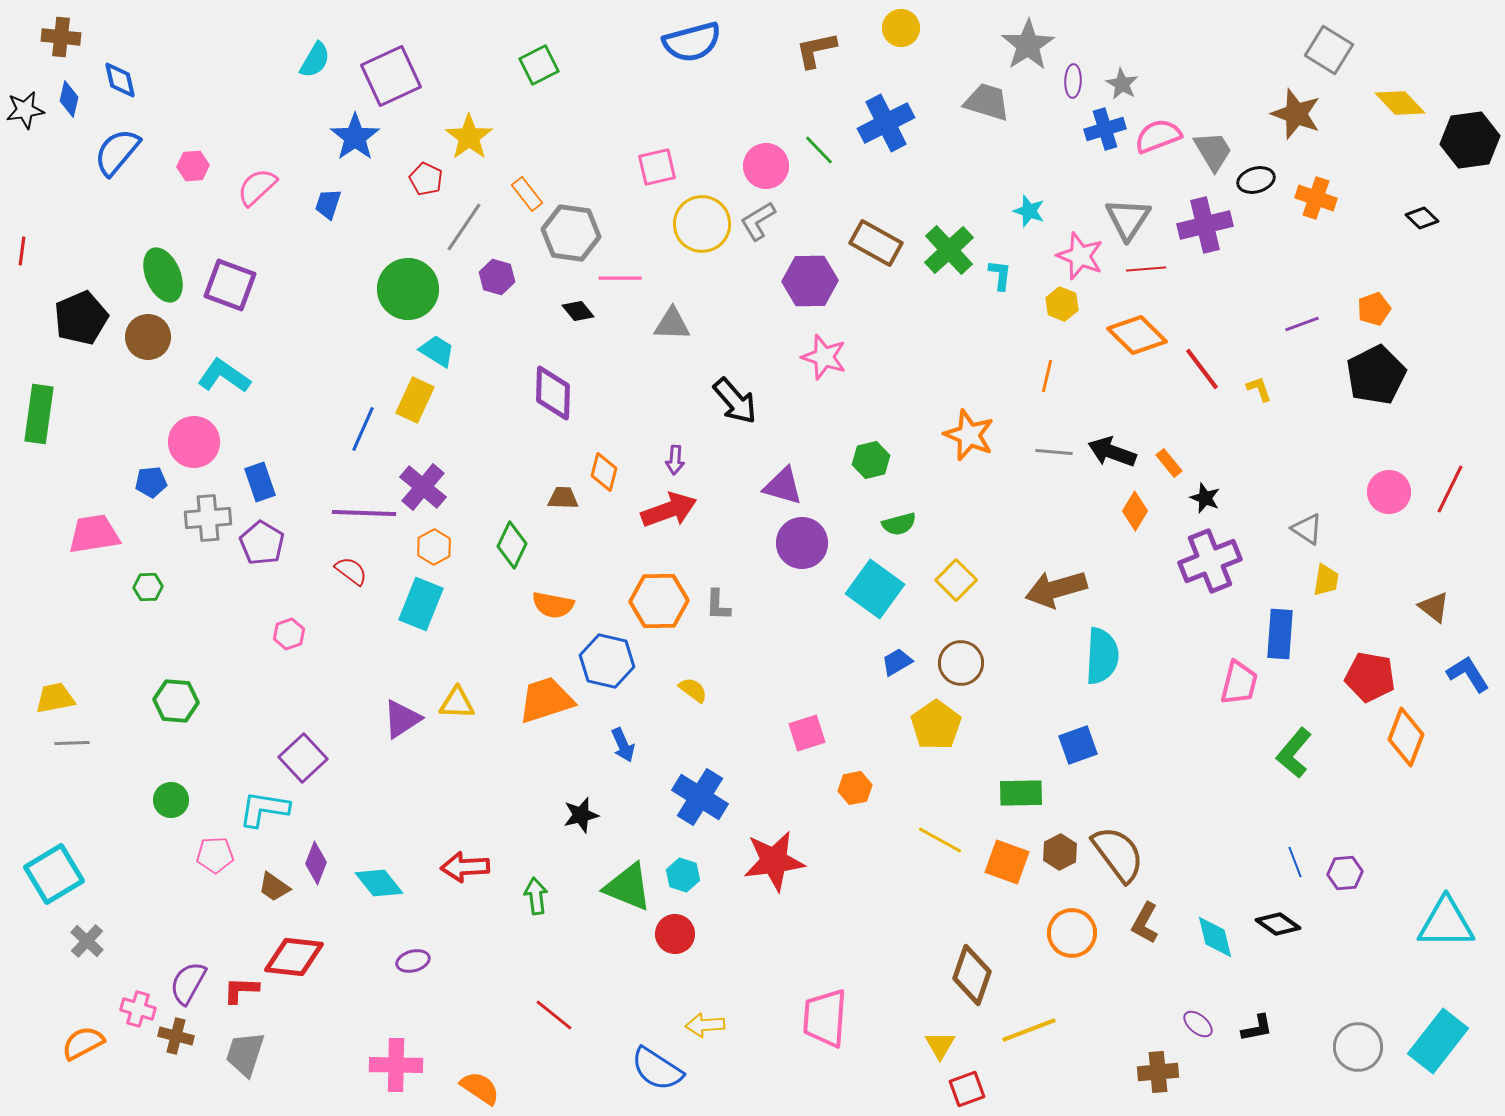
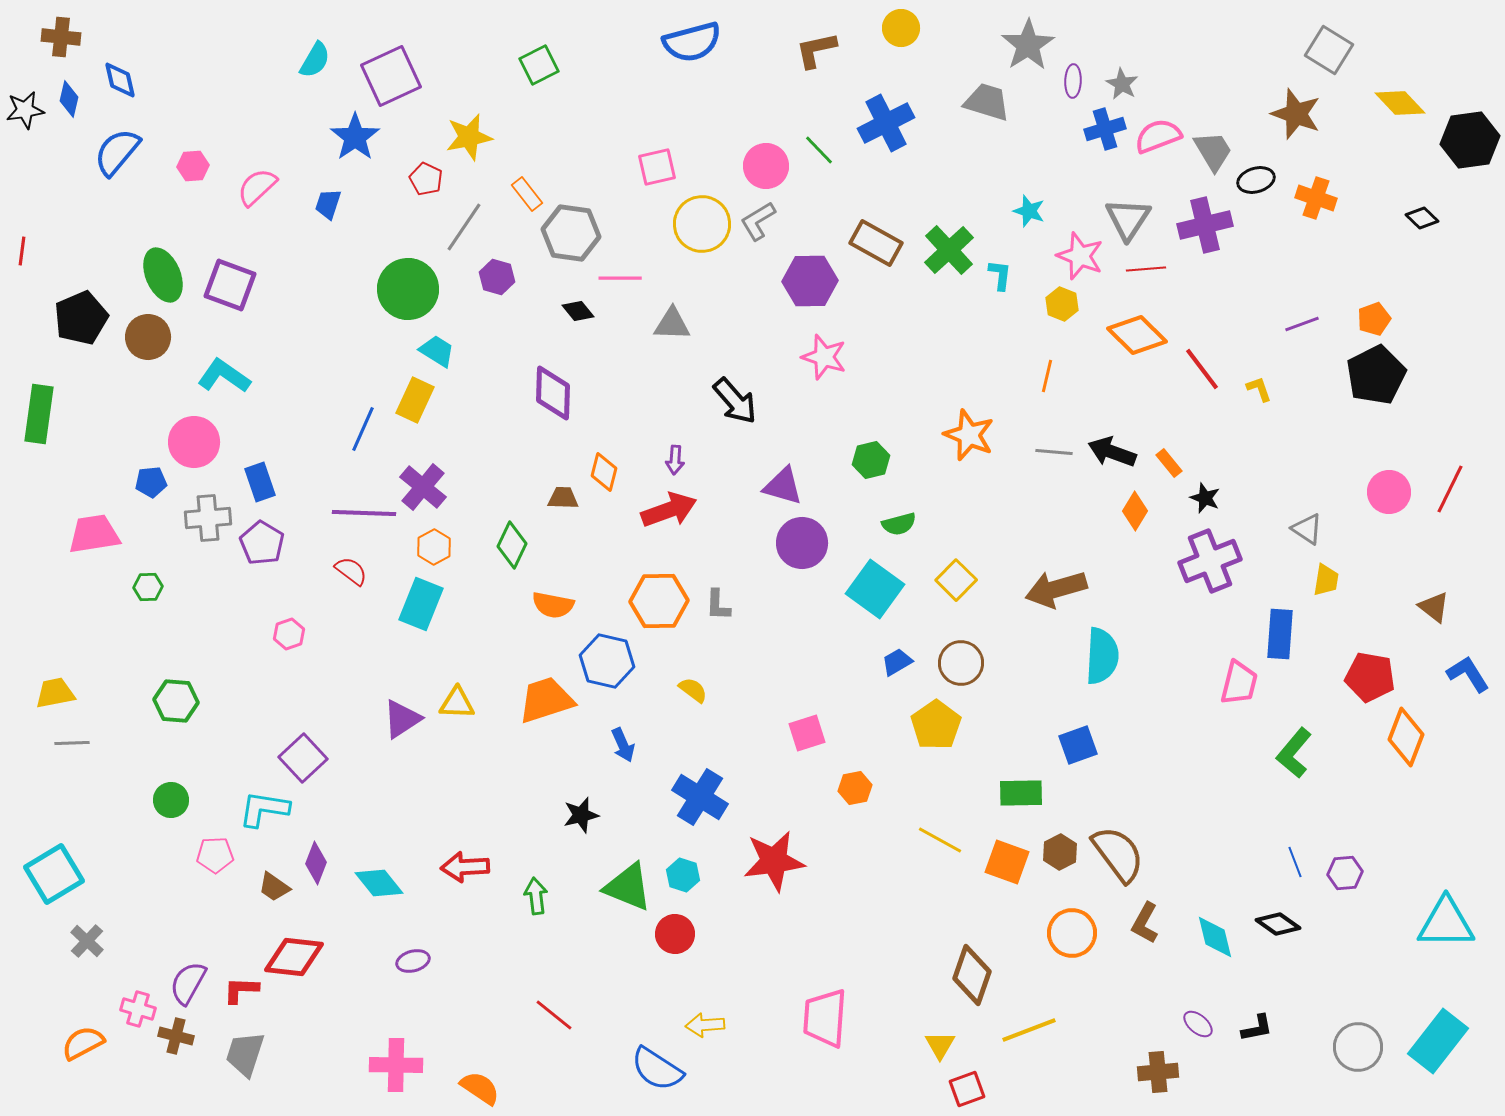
yellow star at (469, 137): rotated 24 degrees clockwise
orange pentagon at (1374, 309): moved 10 px down
yellow trapezoid at (55, 698): moved 5 px up
